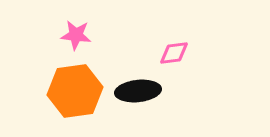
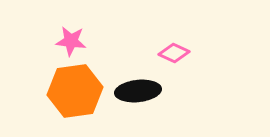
pink star: moved 5 px left, 6 px down
pink diamond: rotated 32 degrees clockwise
